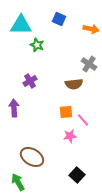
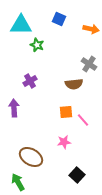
pink star: moved 6 px left, 6 px down
brown ellipse: moved 1 px left
